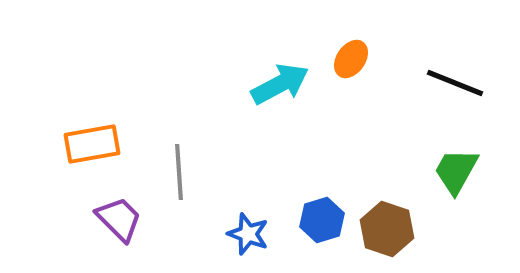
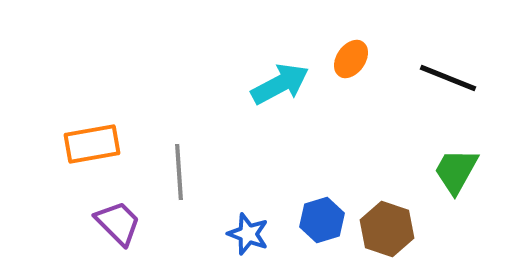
black line: moved 7 px left, 5 px up
purple trapezoid: moved 1 px left, 4 px down
